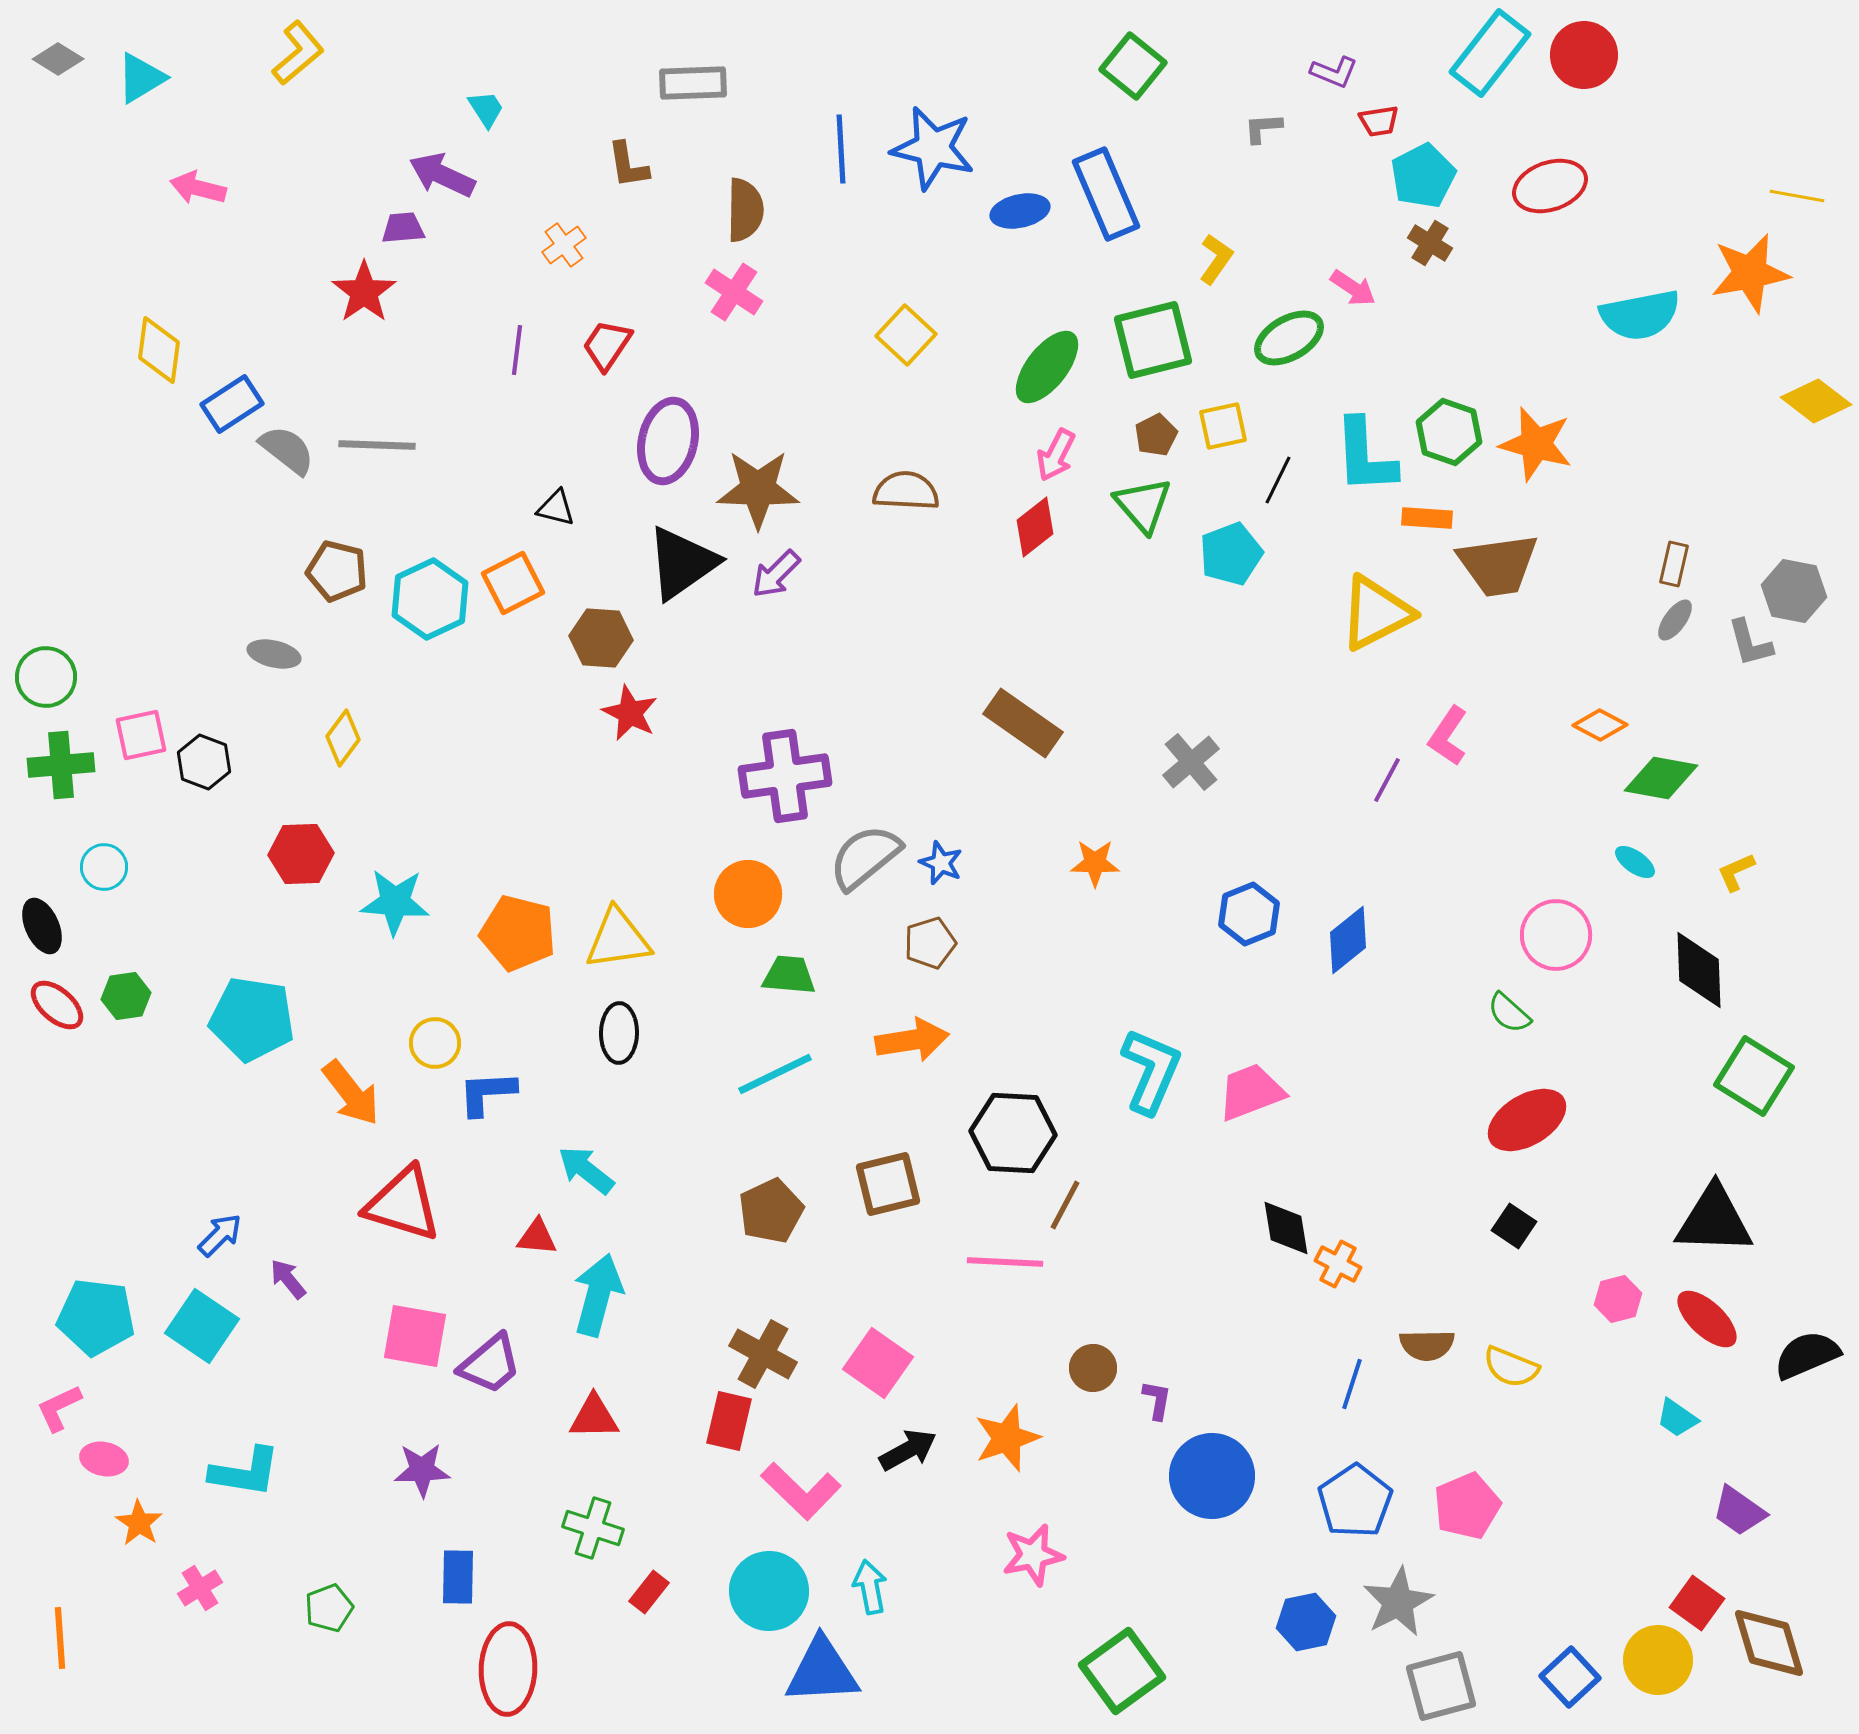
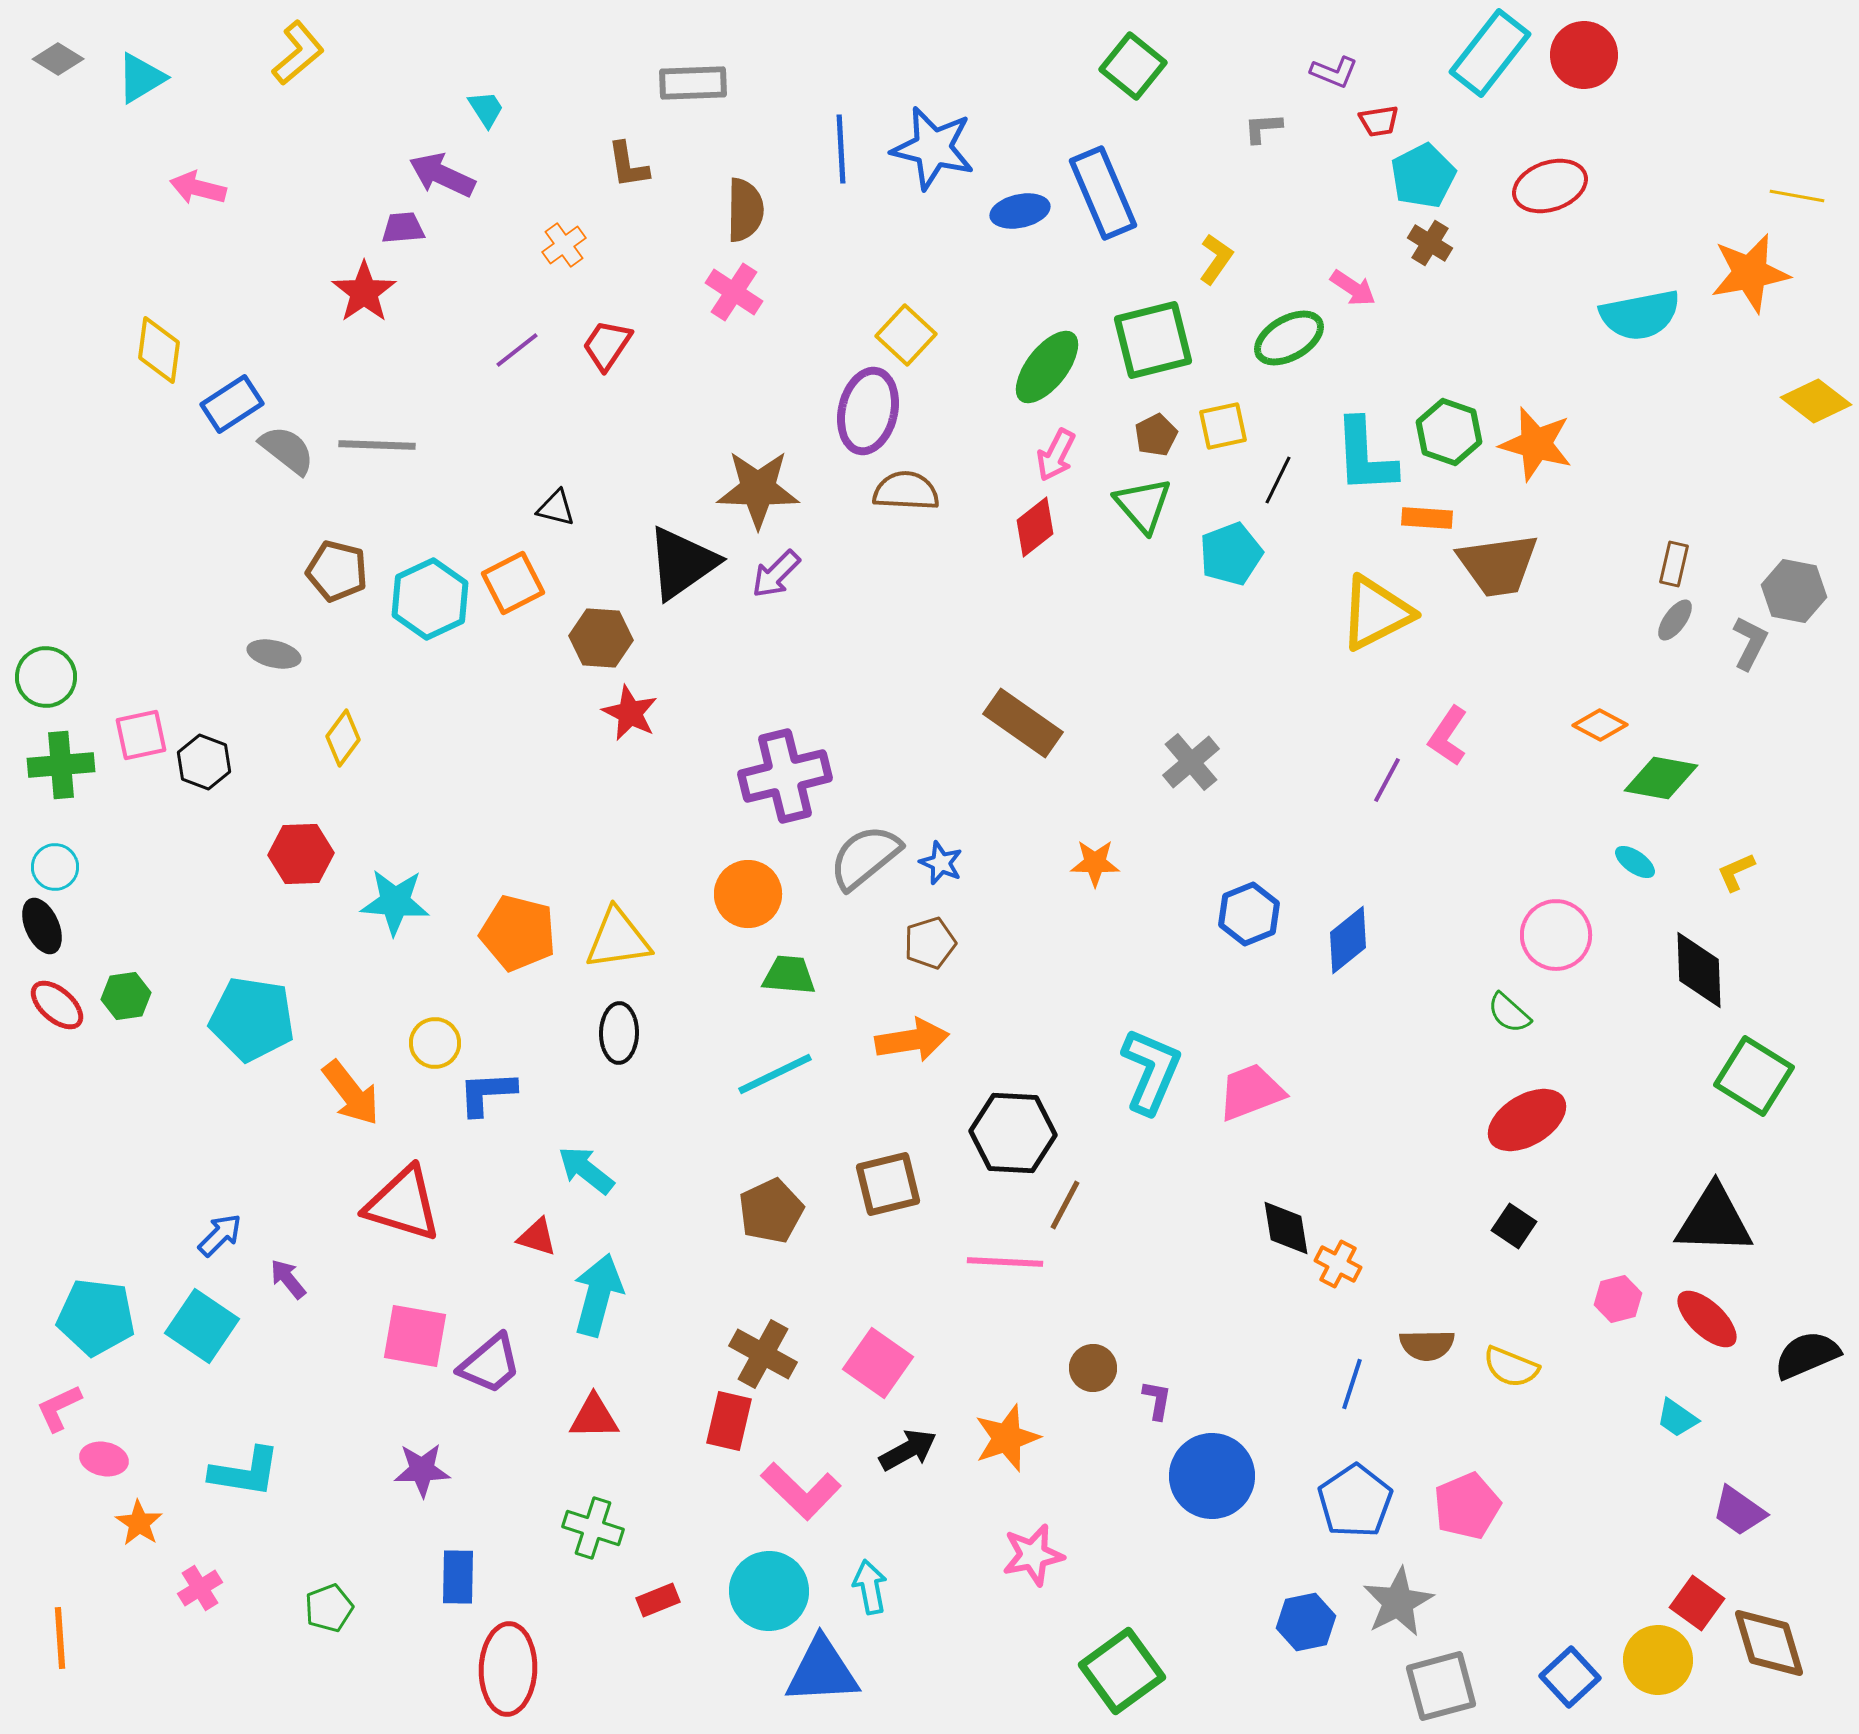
blue rectangle at (1106, 194): moved 3 px left, 1 px up
purple line at (517, 350): rotated 45 degrees clockwise
purple ellipse at (668, 441): moved 200 px right, 30 px up
gray L-shape at (1750, 643): rotated 138 degrees counterclockwise
purple cross at (785, 776): rotated 6 degrees counterclockwise
cyan circle at (104, 867): moved 49 px left
red triangle at (537, 1237): rotated 12 degrees clockwise
red rectangle at (649, 1592): moved 9 px right, 8 px down; rotated 30 degrees clockwise
